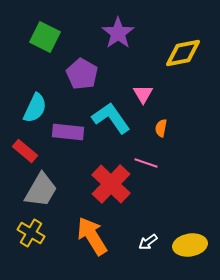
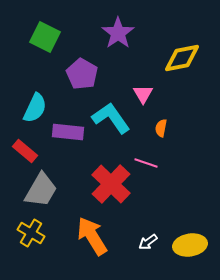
yellow diamond: moved 1 px left, 5 px down
